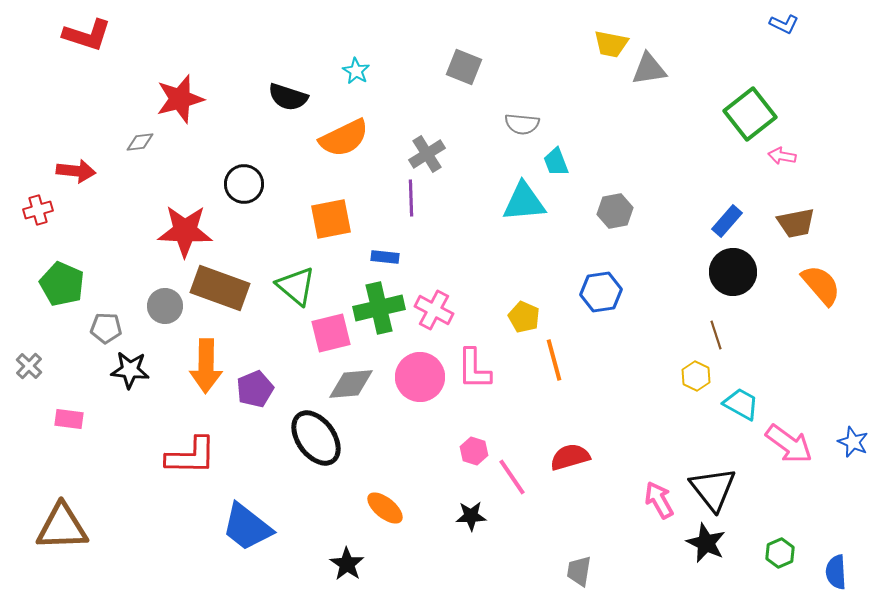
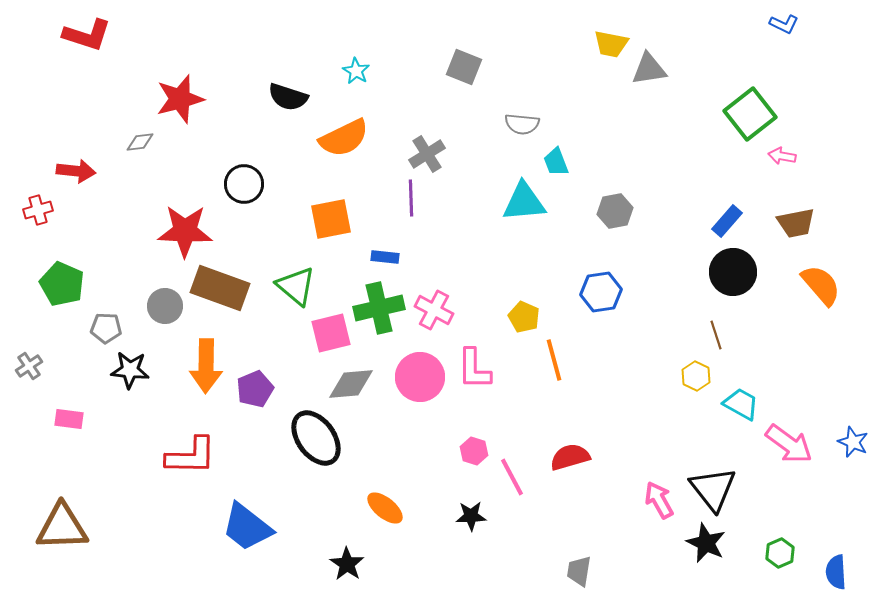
gray cross at (29, 366): rotated 12 degrees clockwise
pink line at (512, 477): rotated 6 degrees clockwise
